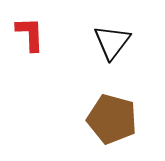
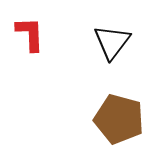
brown pentagon: moved 7 px right
